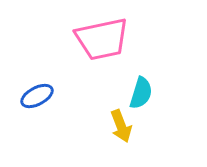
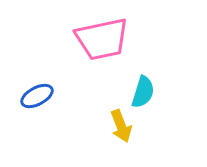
cyan semicircle: moved 2 px right, 1 px up
